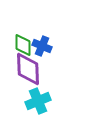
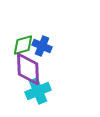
green diamond: rotated 75 degrees clockwise
cyan cross: moved 10 px up
